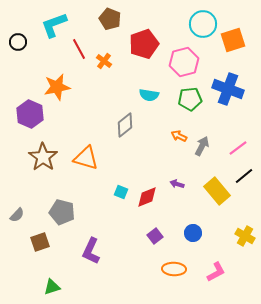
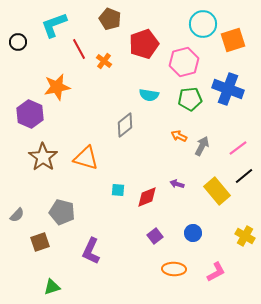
cyan square: moved 3 px left, 2 px up; rotated 16 degrees counterclockwise
